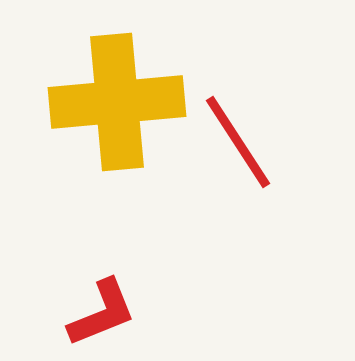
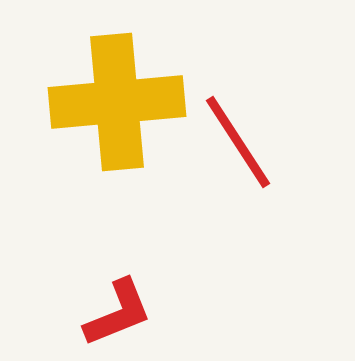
red L-shape: moved 16 px right
